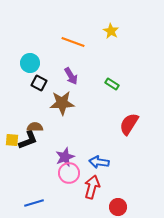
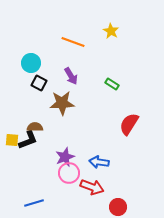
cyan circle: moved 1 px right
red arrow: rotated 95 degrees clockwise
